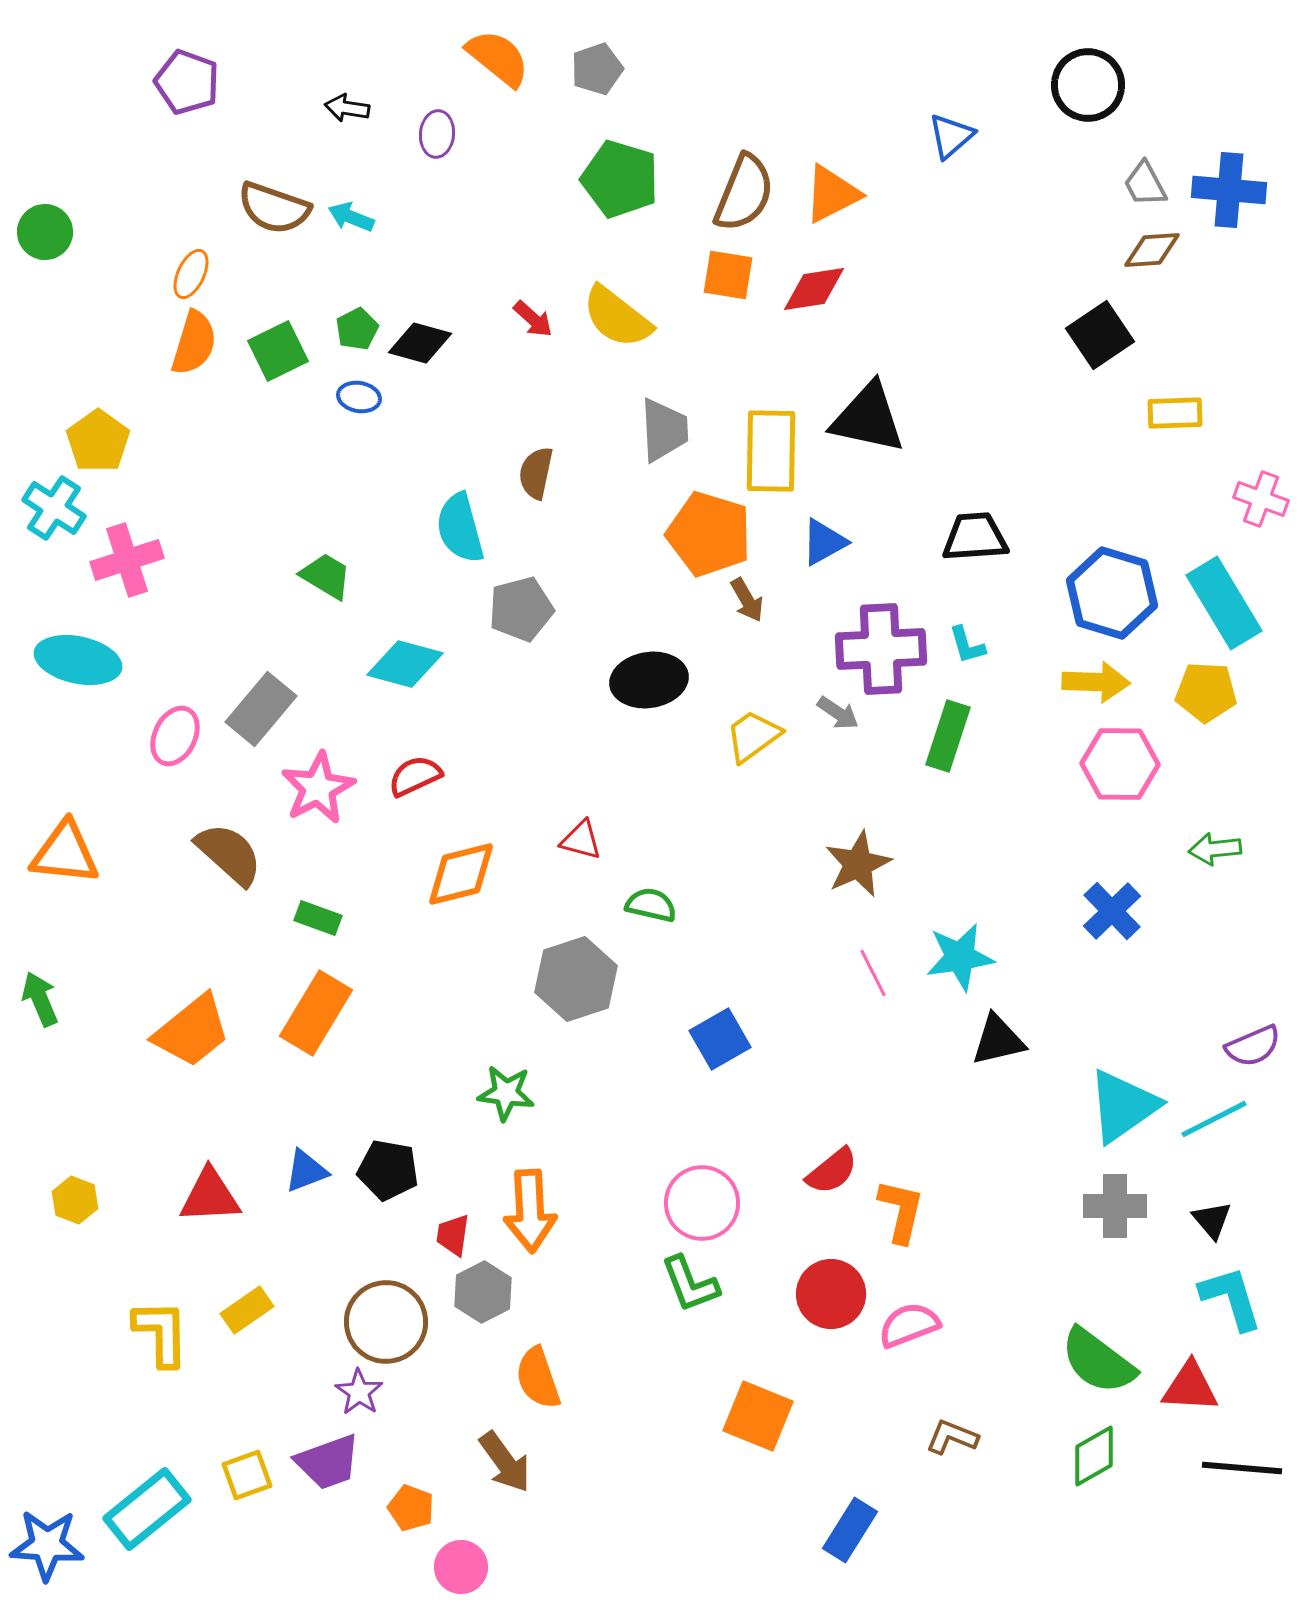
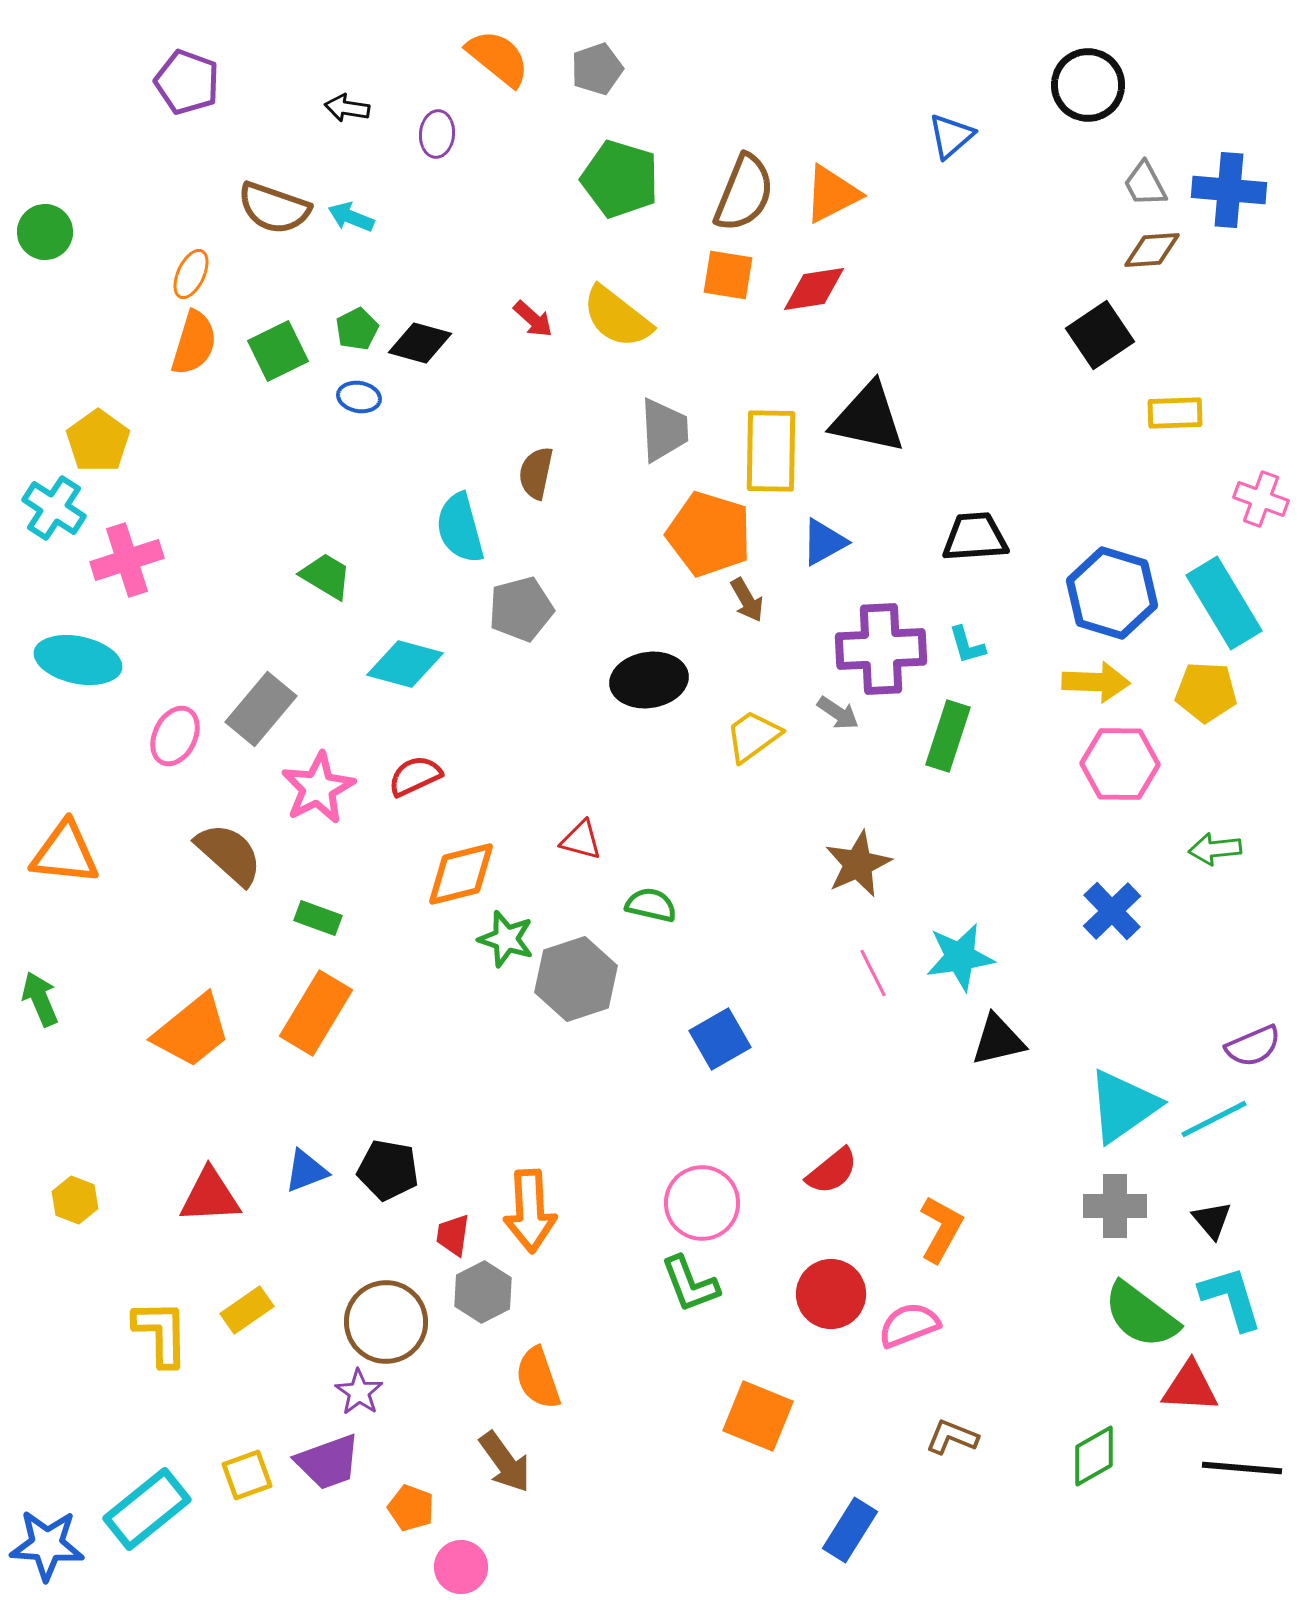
green star at (506, 1093): moved 154 px up; rotated 10 degrees clockwise
orange L-shape at (901, 1211): moved 40 px right, 18 px down; rotated 16 degrees clockwise
green semicircle at (1098, 1361): moved 43 px right, 46 px up
